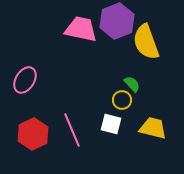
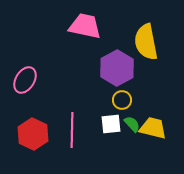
purple hexagon: moved 47 px down; rotated 8 degrees counterclockwise
pink trapezoid: moved 4 px right, 3 px up
yellow semicircle: rotated 9 degrees clockwise
green semicircle: moved 40 px down
white square: rotated 20 degrees counterclockwise
pink line: rotated 24 degrees clockwise
red hexagon: rotated 8 degrees counterclockwise
